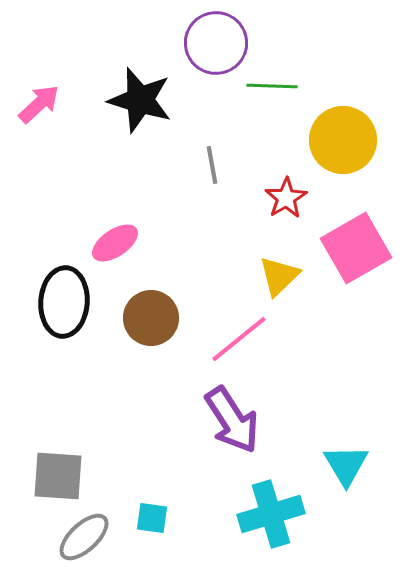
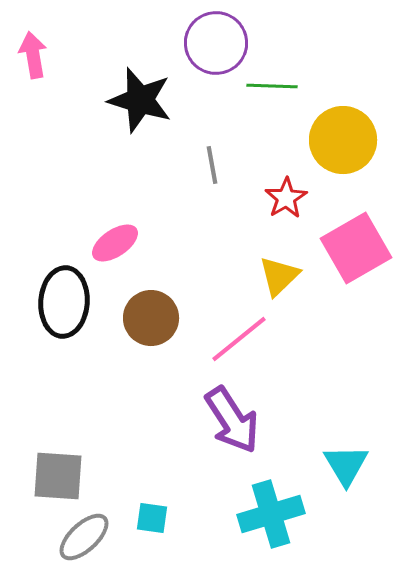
pink arrow: moved 6 px left, 49 px up; rotated 57 degrees counterclockwise
